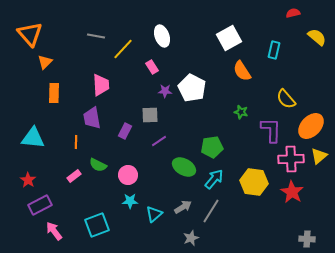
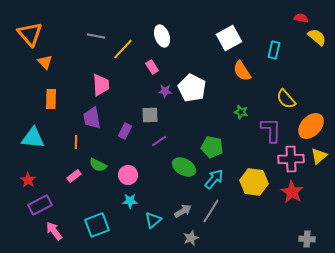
red semicircle at (293, 13): moved 8 px right, 5 px down; rotated 24 degrees clockwise
orange triangle at (45, 62): rotated 28 degrees counterclockwise
orange rectangle at (54, 93): moved 3 px left, 6 px down
green pentagon at (212, 147): rotated 20 degrees clockwise
gray arrow at (183, 207): moved 4 px down
cyan triangle at (154, 214): moved 1 px left, 6 px down
